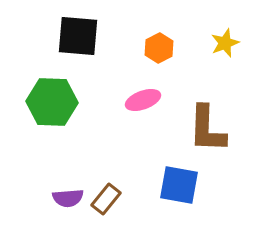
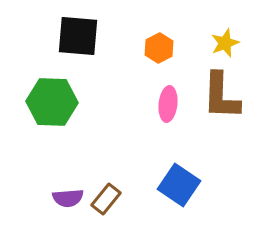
pink ellipse: moved 25 px right, 4 px down; rotated 64 degrees counterclockwise
brown L-shape: moved 14 px right, 33 px up
blue square: rotated 24 degrees clockwise
